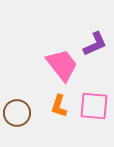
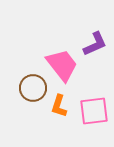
pink square: moved 5 px down; rotated 12 degrees counterclockwise
brown circle: moved 16 px right, 25 px up
